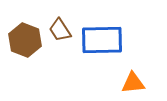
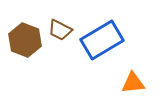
brown trapezoid: rotated 30 degrees counterclockwise
blue rectangle: rotated 30 degrees counterclockwise
